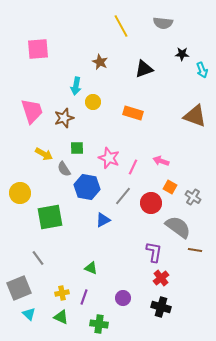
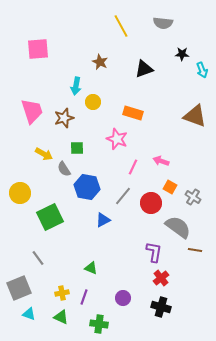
pink star at (109, 158): moved 8 px right, 19 px up
green square at (50, 217): rotated 16 degrees counterclockwise
cyan triangle at (29, 314): rotated 24 degrees counterclockwise
